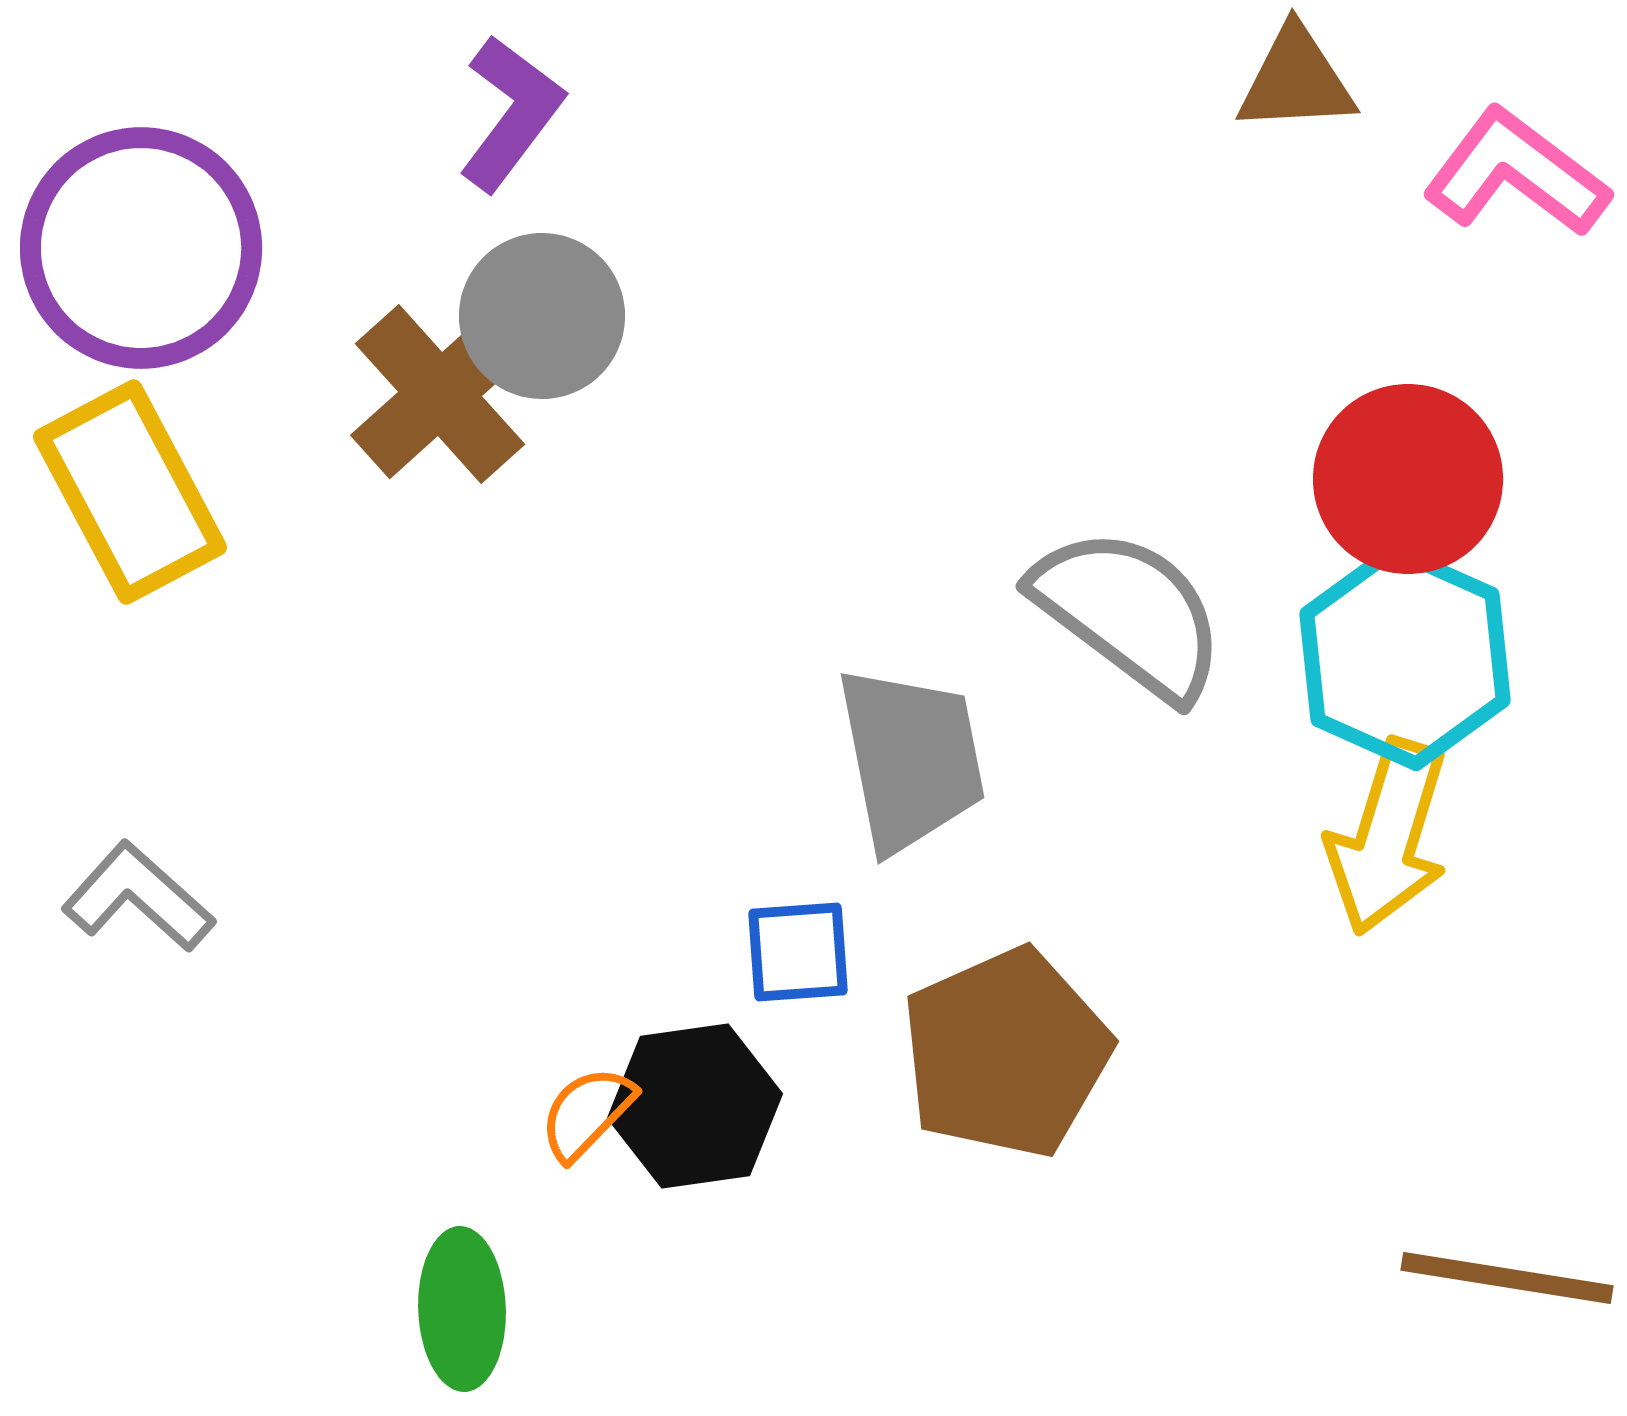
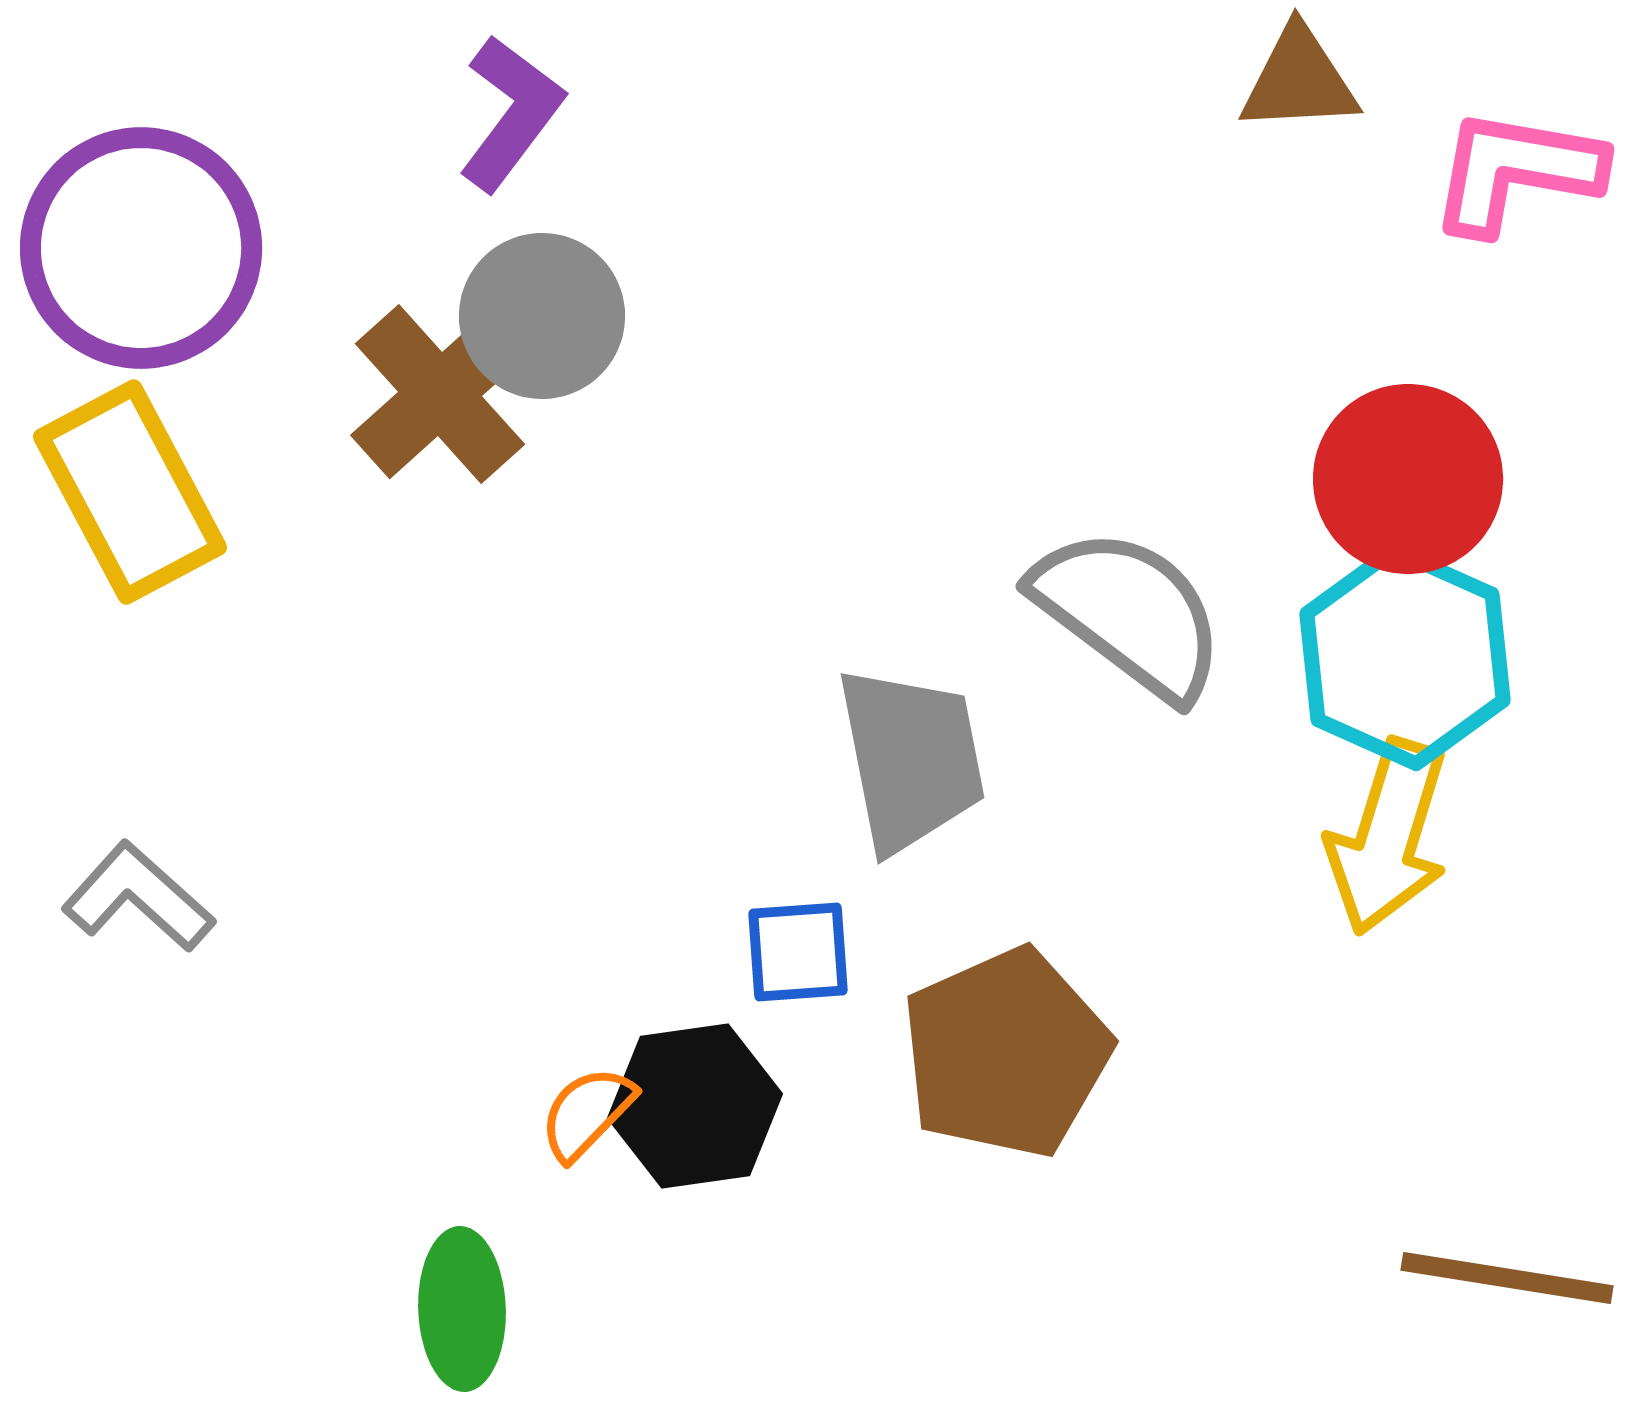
brown triangle: moved 3 px right
pink L-shape: moved 2 px up; rotated 27 degrees counterclockwise
